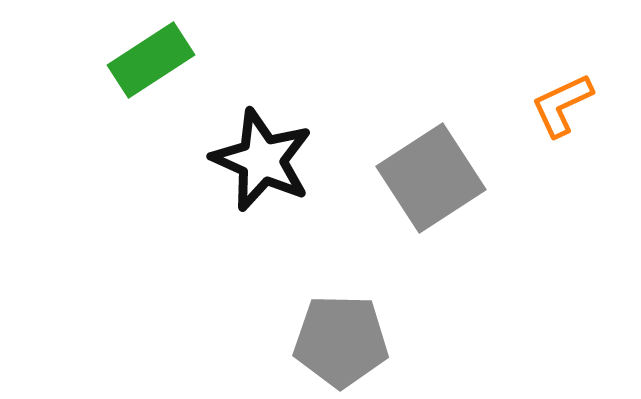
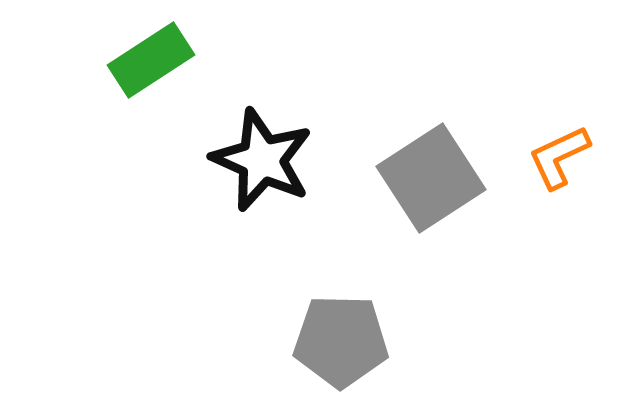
orange L-shape: moved 3 px left, 52 px down
